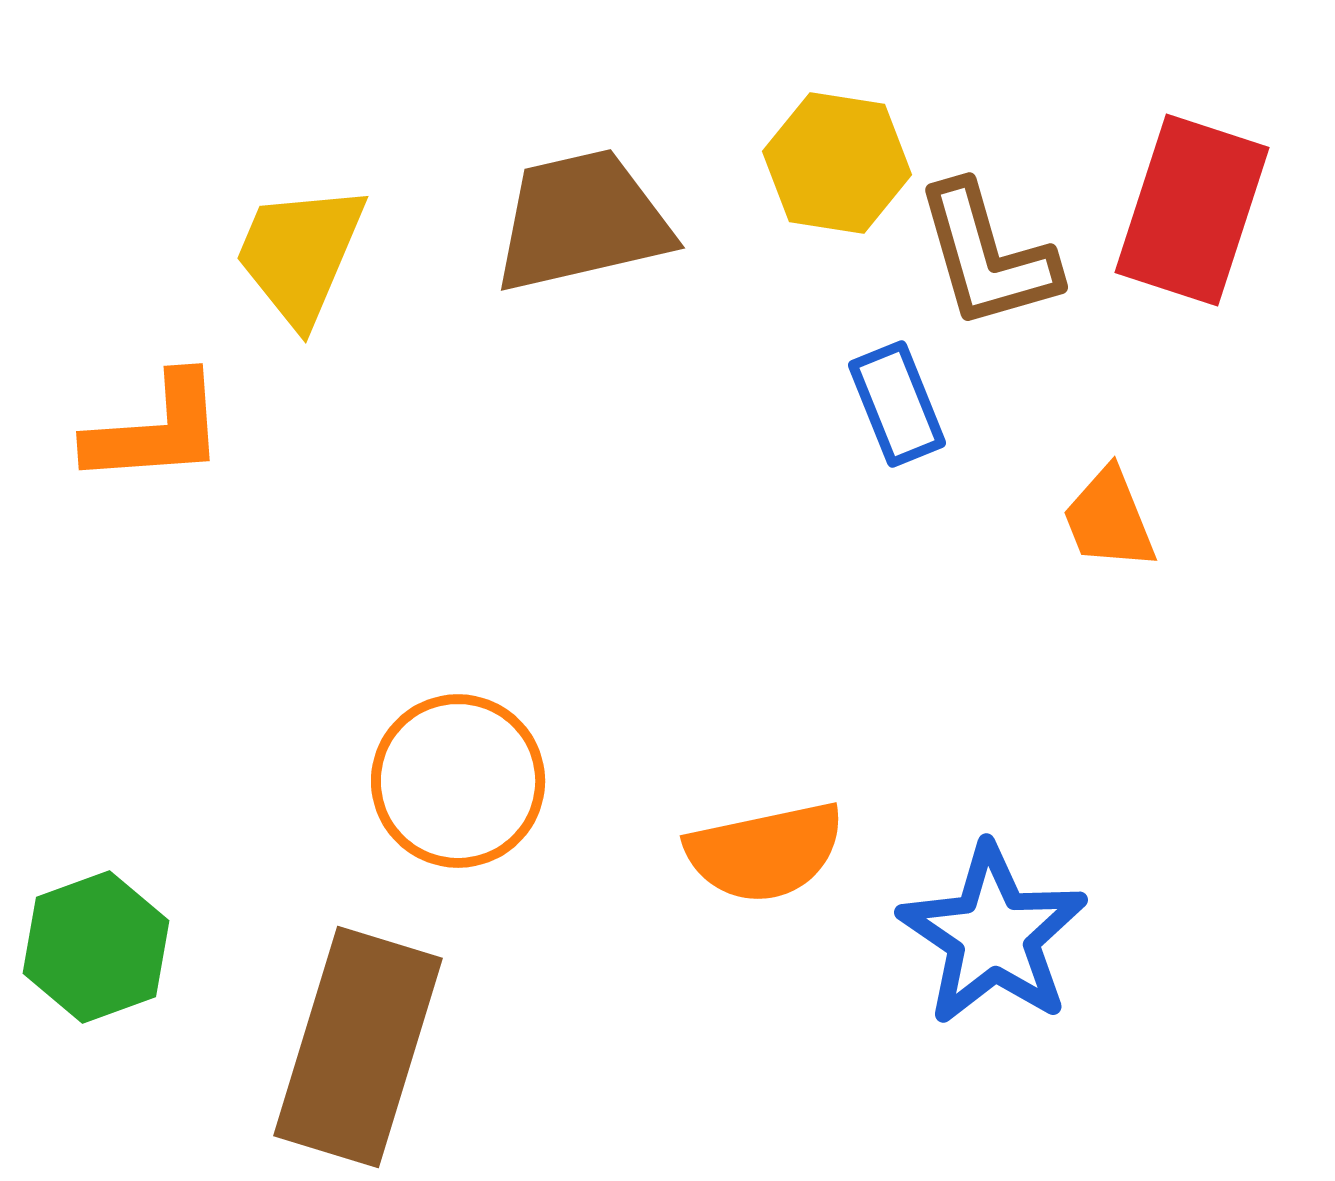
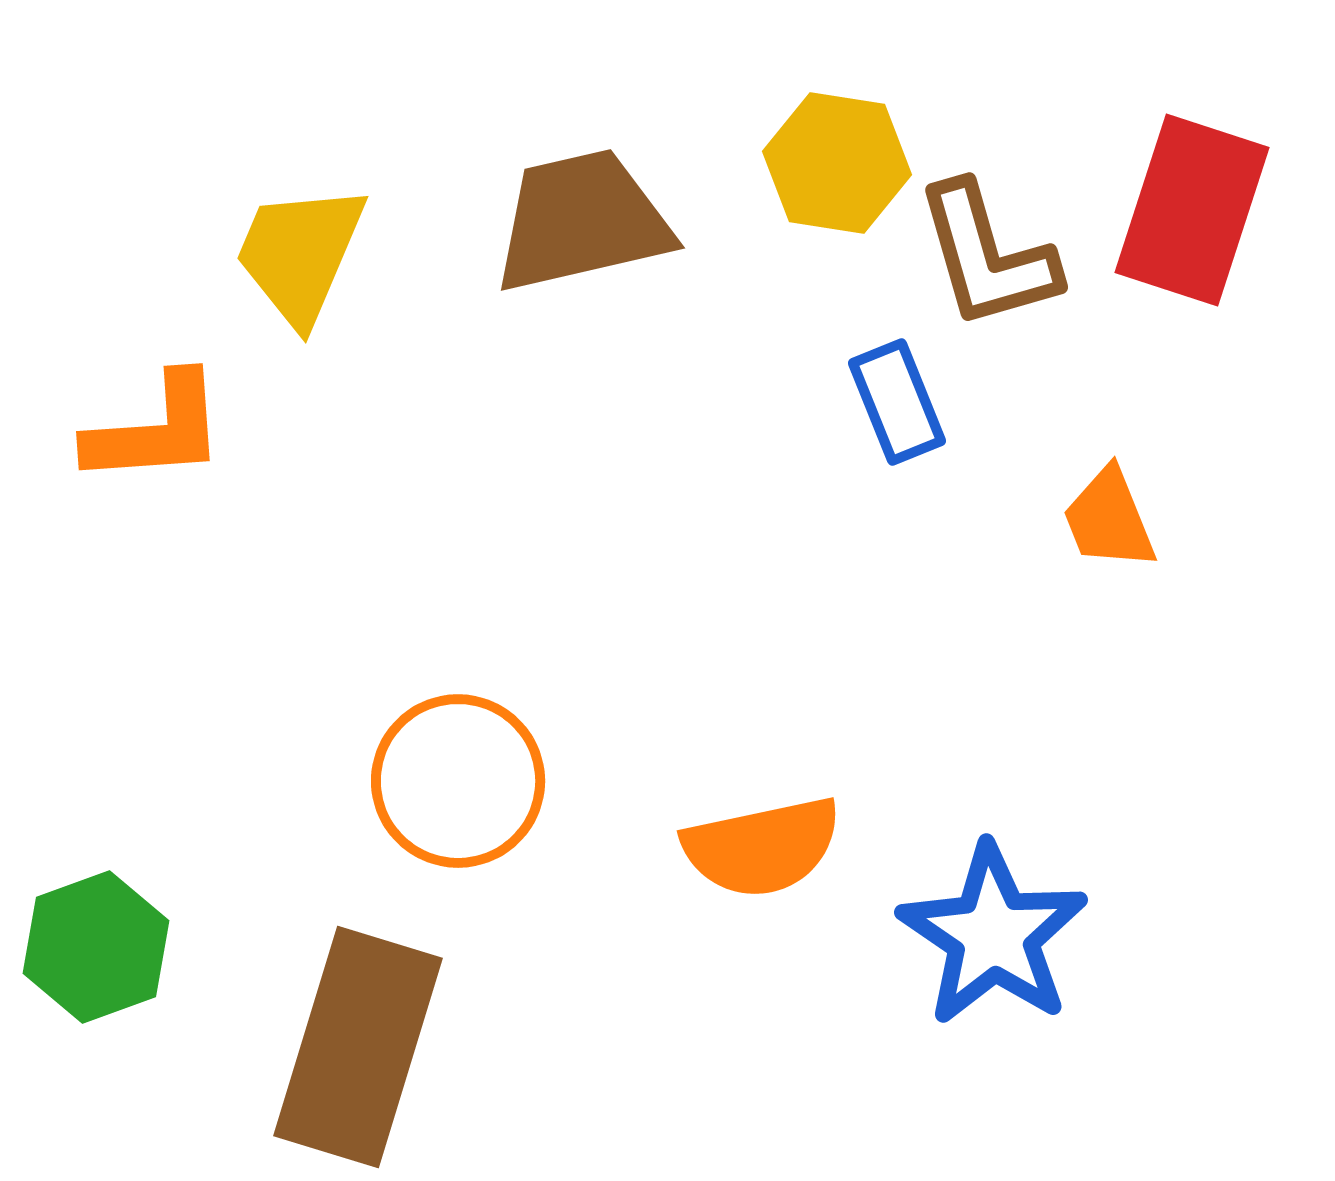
blue rectangle: moved 2 px up
orange semicircle: moved 3 px left, 5 px up
